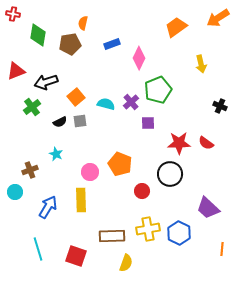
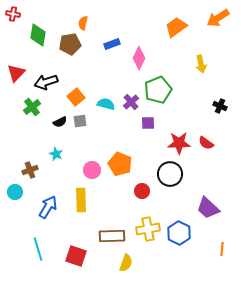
red triangle: moved 2 px down; rotated 24 degrees counterclockwise
pink circle: moved 2 px right, 2 px up
